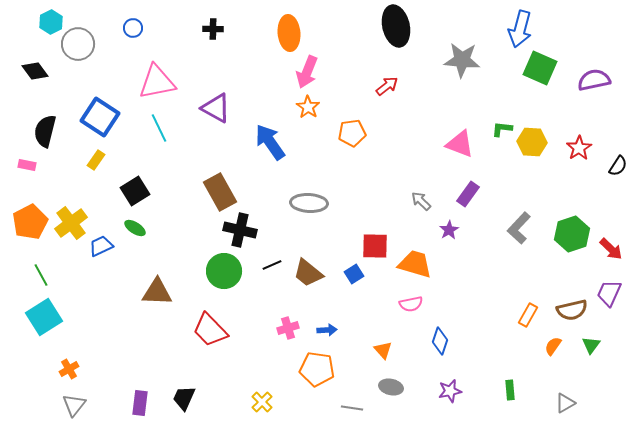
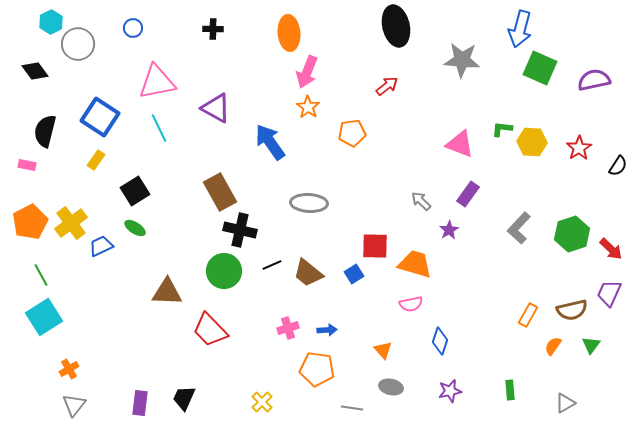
brown triangle at (157, 292): moved 10 px right
